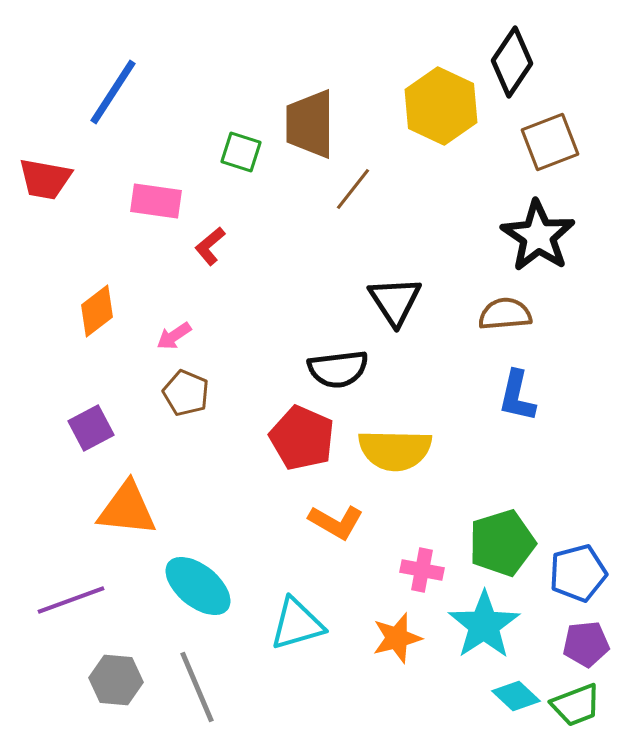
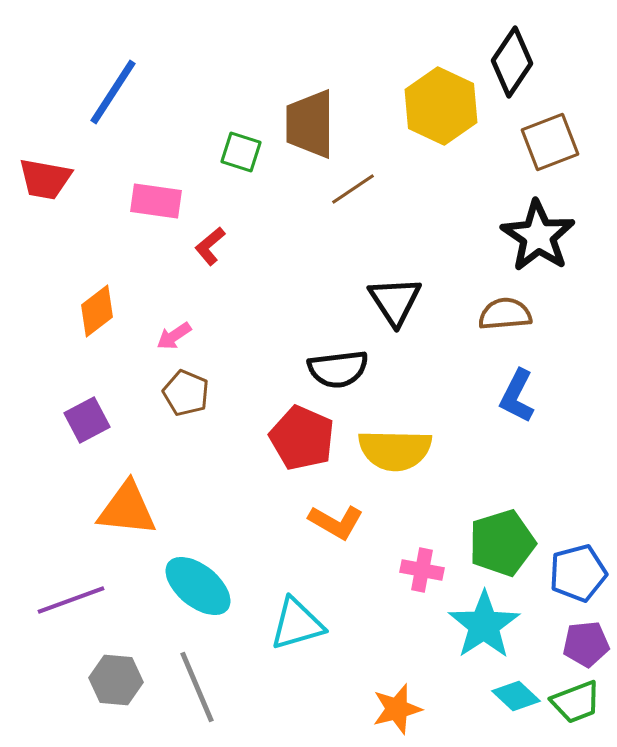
brown line: rotated 18 degrees clockwise
blue L-shape: rotated 14 degrees clockwise
purple square: moved 4 px left, 8 px up
orange star: moved 71 px down
green trapezoid: moved 3 px up
